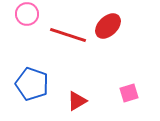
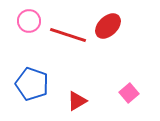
pink circle: moved 2 px right, 7 px down
pink square: rotated 24 degrees counterclockwise
